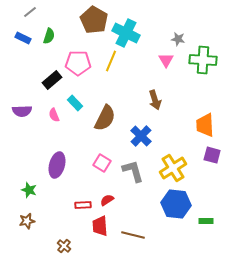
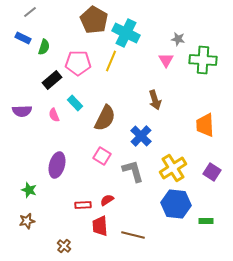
green semicircle: moved 5 px left, 11 px down
purple square: moved 17 px down; rotated 18 degrees clockwise
pink square: moved 7 px up
